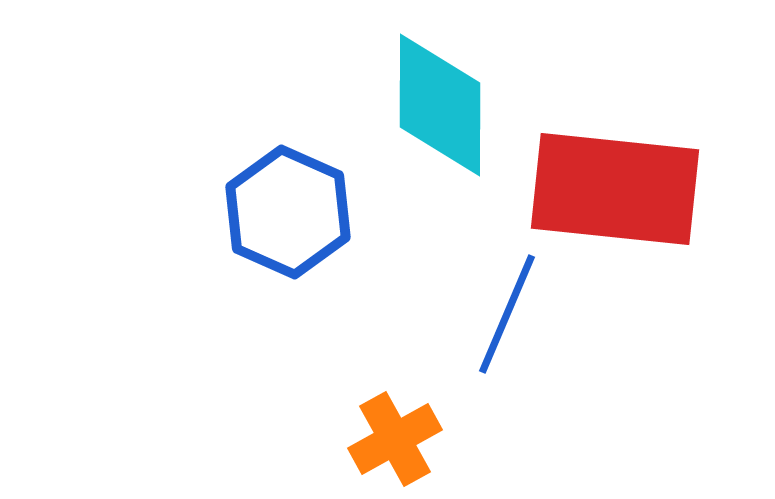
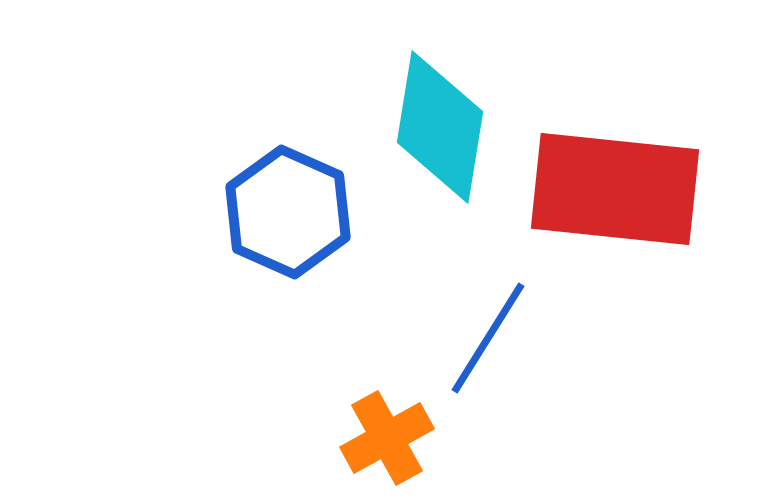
cyan diamond: moved 22 px down; rotated 9 degrees clockwise
blue line: moved 19 px left, 24 px down; rotated 9 degrees clockwise
orange cross: moved 8 px left, 1 px up
